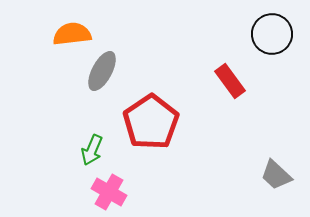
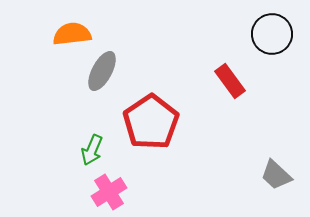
pink cross: rotated 28 degrees clockwise
